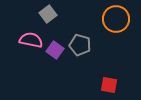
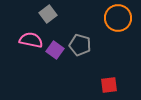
orange circle: moved 2 px right, 1 px up
red square: rotated 18 degrees counterclockwise
